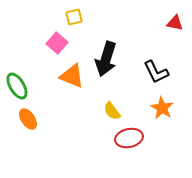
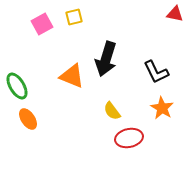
red triangle: moved 9 px up
pink square: moved 15 px left, 19 px up; rotated 20 degrees clockwise
